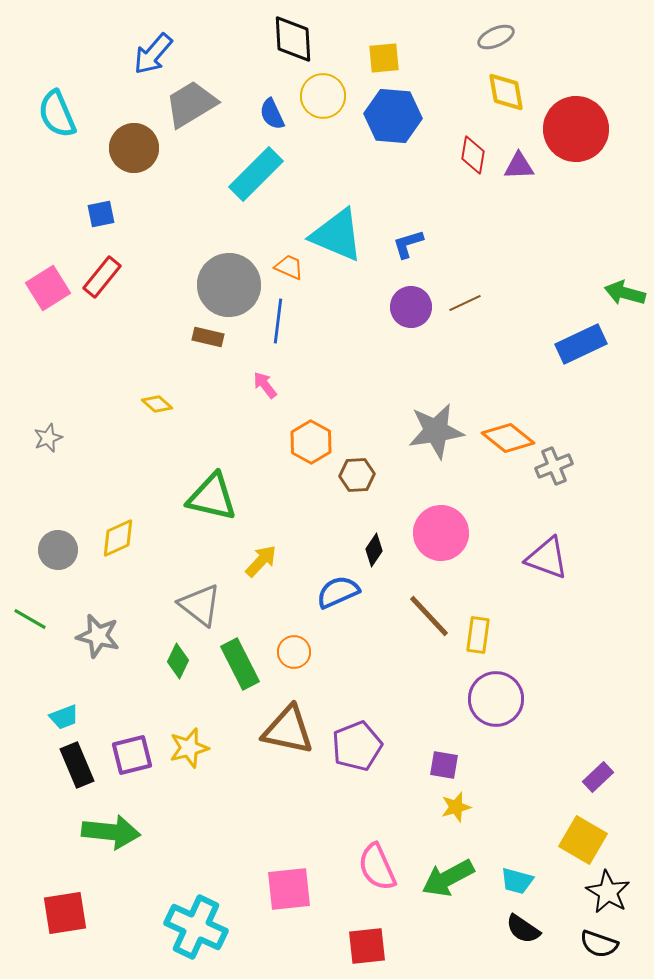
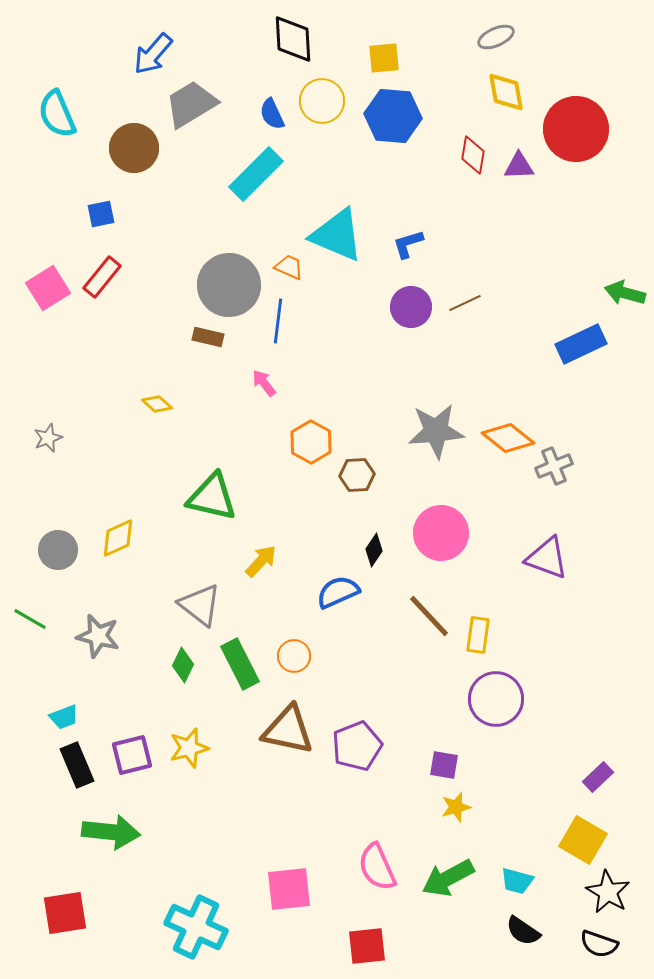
yellow circle at (323, 96): moved 1 px left, 5 px down
pink arrow at (265, 385): moved 1 px left, 2 px up
gray star at (436, 431): rotated 4 degrees clockwise
orange circle at (294, 652): moved 4 px down
green diamond at (178, 661): moved 5 px right, 4 px down
black semicircle at (523, 929): moved 2 px down
